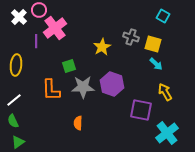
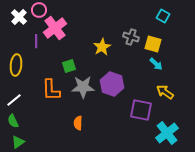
yellow arrow: rotated 24 degrees counterclockwise
